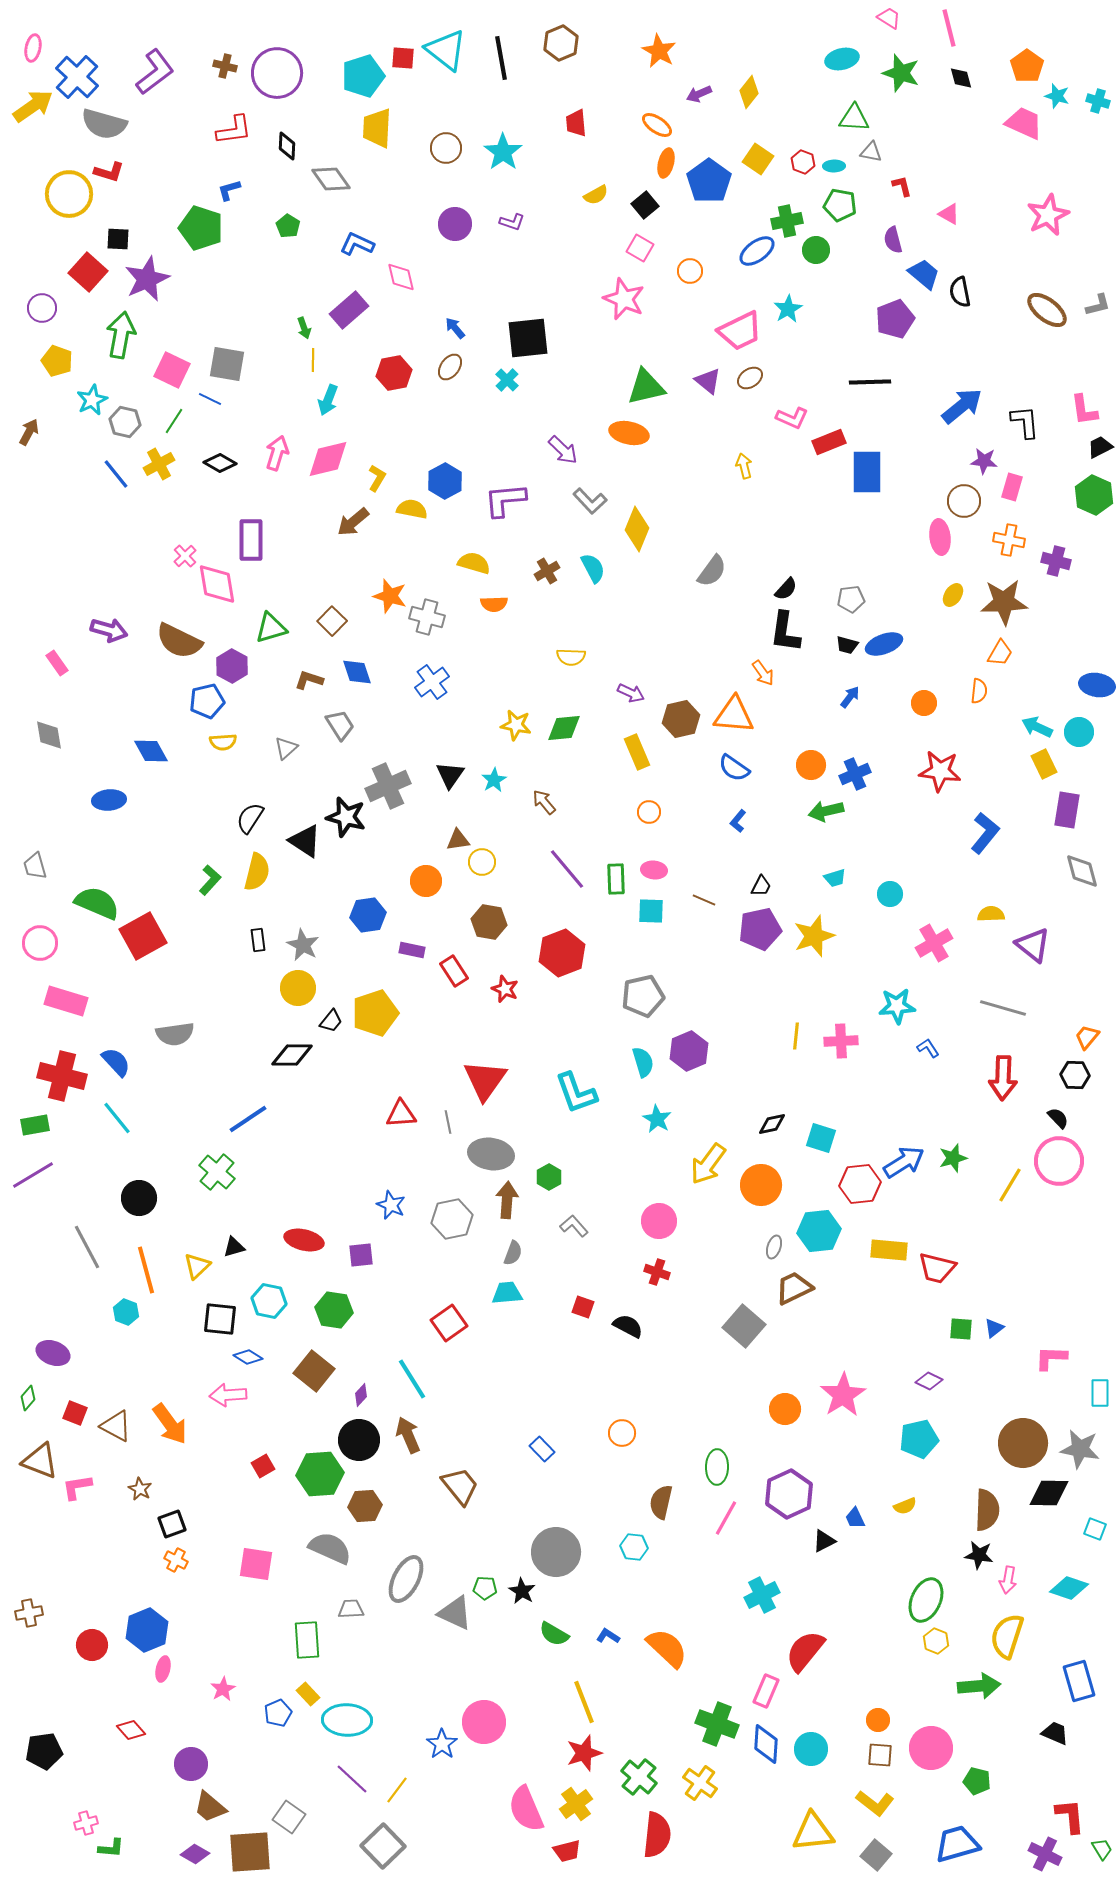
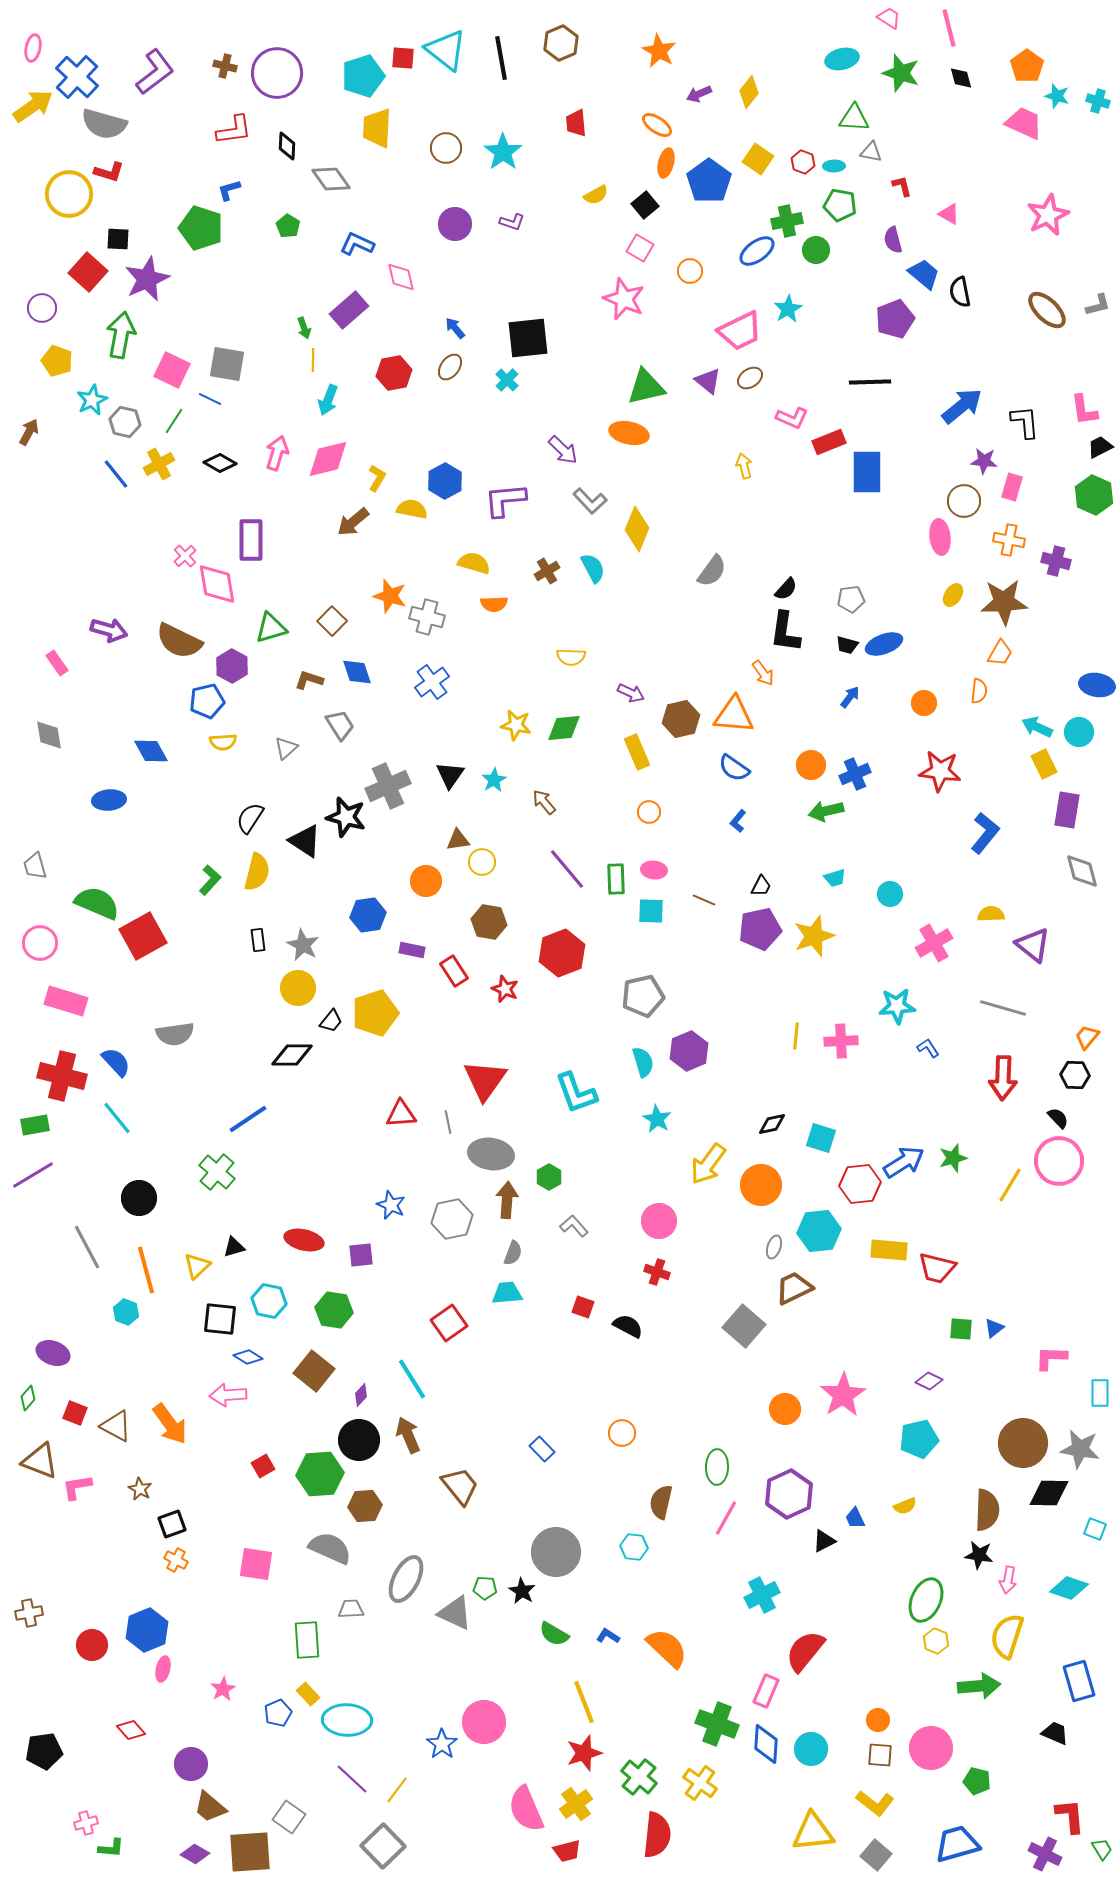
brown ellipse at (1047, 310): rotated 6 degrees clockwise
